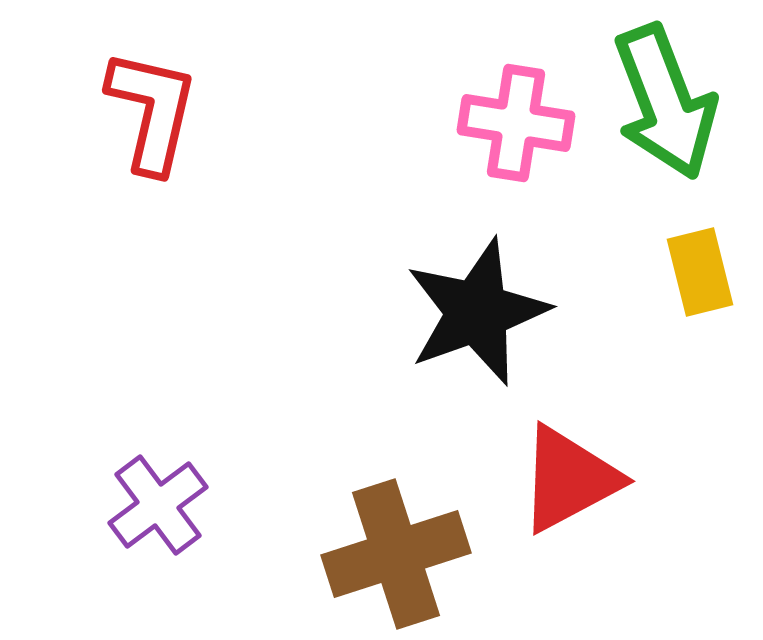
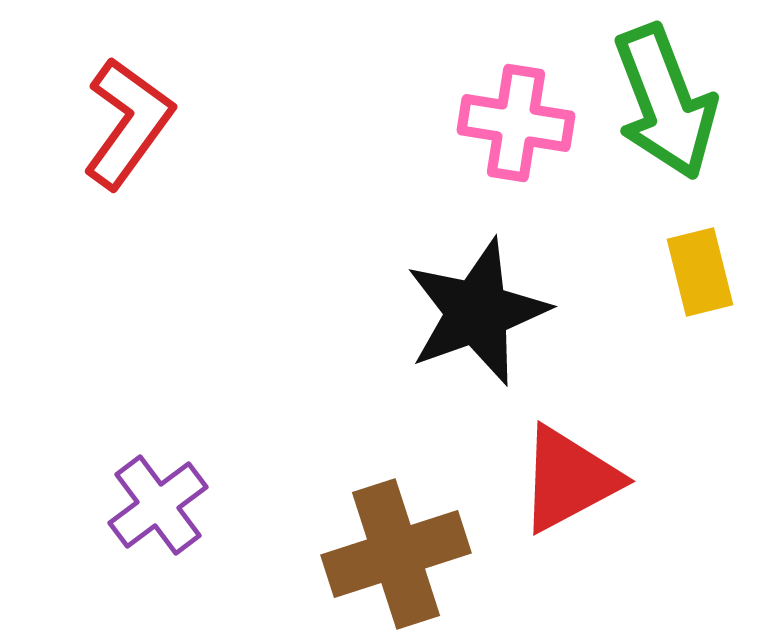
red L-shape: moved 24 px left, 12 px down; rotated 23 degrees clockwise
